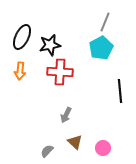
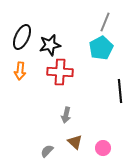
gray arrow: rotated 14 degrees counterclockwise
